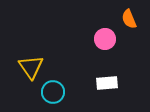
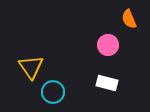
pink circle: moved 3 px right, 6 px down
white rectangle: rotated 20 degrees clockwise
